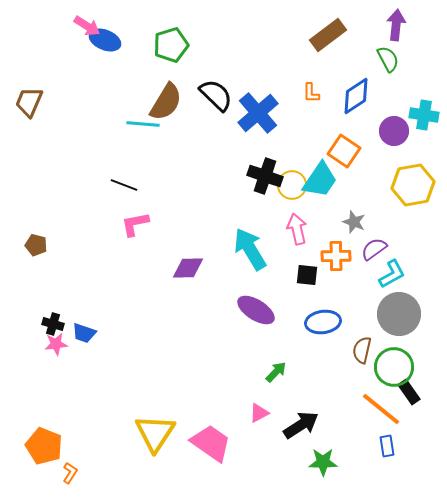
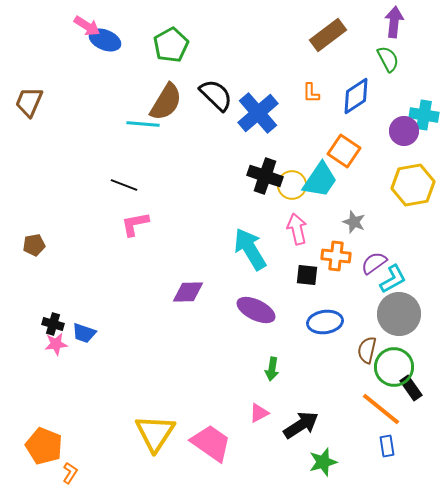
purple arrow at (396, 25): moved 2 px left, 3 px up
green pentagon at (171, 45): rotated 12 degrees counterclockwise
purple circle at (394, 131): moved 10 px right
brown pentagon at (36, 245): moved 2 px left; rotated 25 degrees counterclockwise
purple semicircle at (374, 249): moved 14 px down
orange cross at (336, 256): rotated 8 degrees clockwise
purple diamond at (188, 268): moved 24 px down
cyan L-shape at (392, 274): moved 1 px right, 5 px down
purple ellipse at (256, 310): rotated 6 degrees counterclockwise
blue ellipse at (323, 322): moved 2 px right
brown semicircle at (362, 350): moved 5 px right
green arrow at (276, 372): moved 4 px left, 3 px up; rotated 145 degrees clockwise
black rectangle at (409, 392): moved 2 px right, 4 px up
green star at (323, 462): rotated 16 degrees counterclockwise
